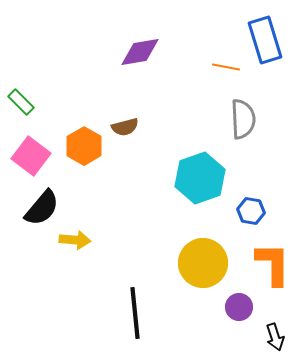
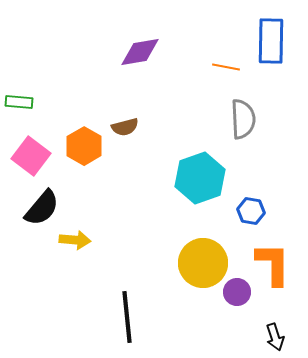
blue rectangle: moved 6 px right, 1 px down; rotated 18 degrees clockwise
green rectangle: moved 2 px left; rotated 40 degrees counterclockwise
purple circle: moved 2 px left, 15 px up
black line: moved 8 px left, 4 px down
